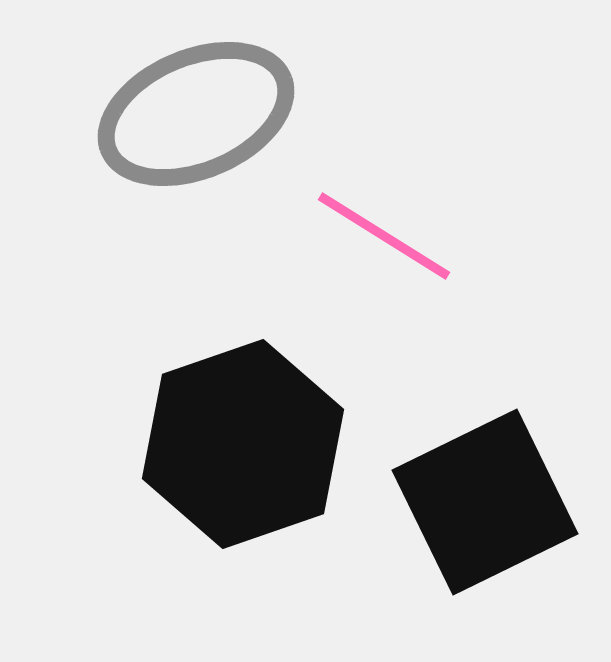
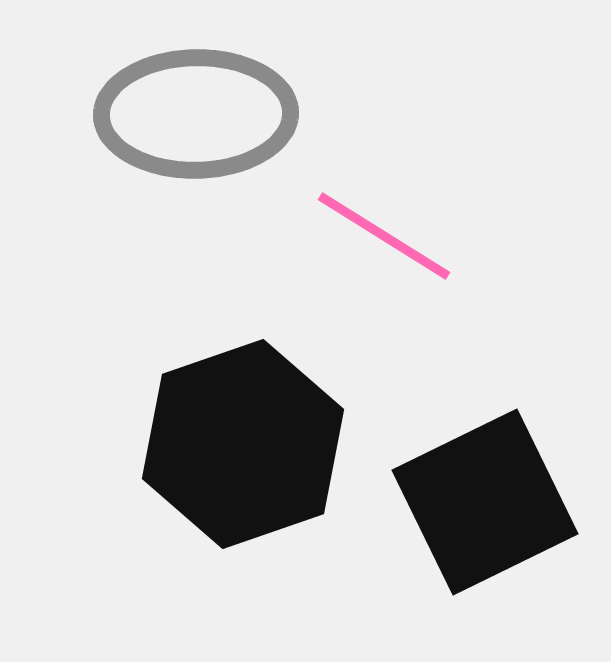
gray ellipse: rotated 22 degrees clockwise
